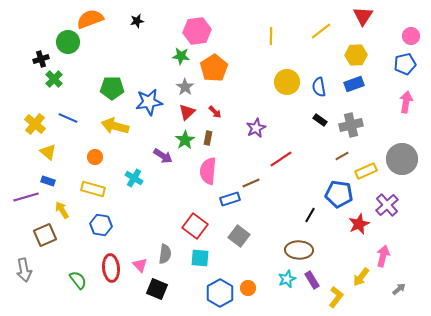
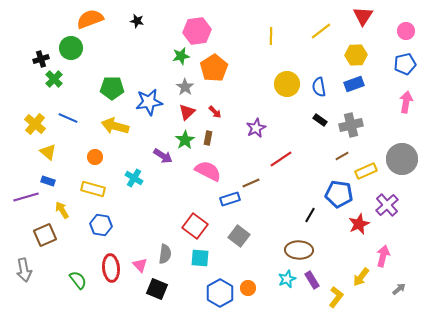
black star at (137, 21): rotated 24 degrees clockwise
pink circle at (411, 36): moved 5 px left, 5 px up
green circle at (68, 42): moved 3 px right, 6 px down
green star at (181, 56): rotated 18 degrees counterclockwise
yellow circle at (287, 82): moved 2 px down
pink semicircle at (208, 171): rotated 112 degrees clockwise
